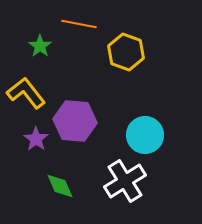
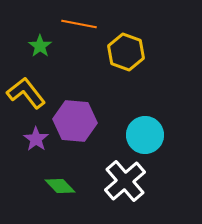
white cross: rotated 9 degrees counterclockwise
green diamond: rotated 20 degrees counterclockwise
